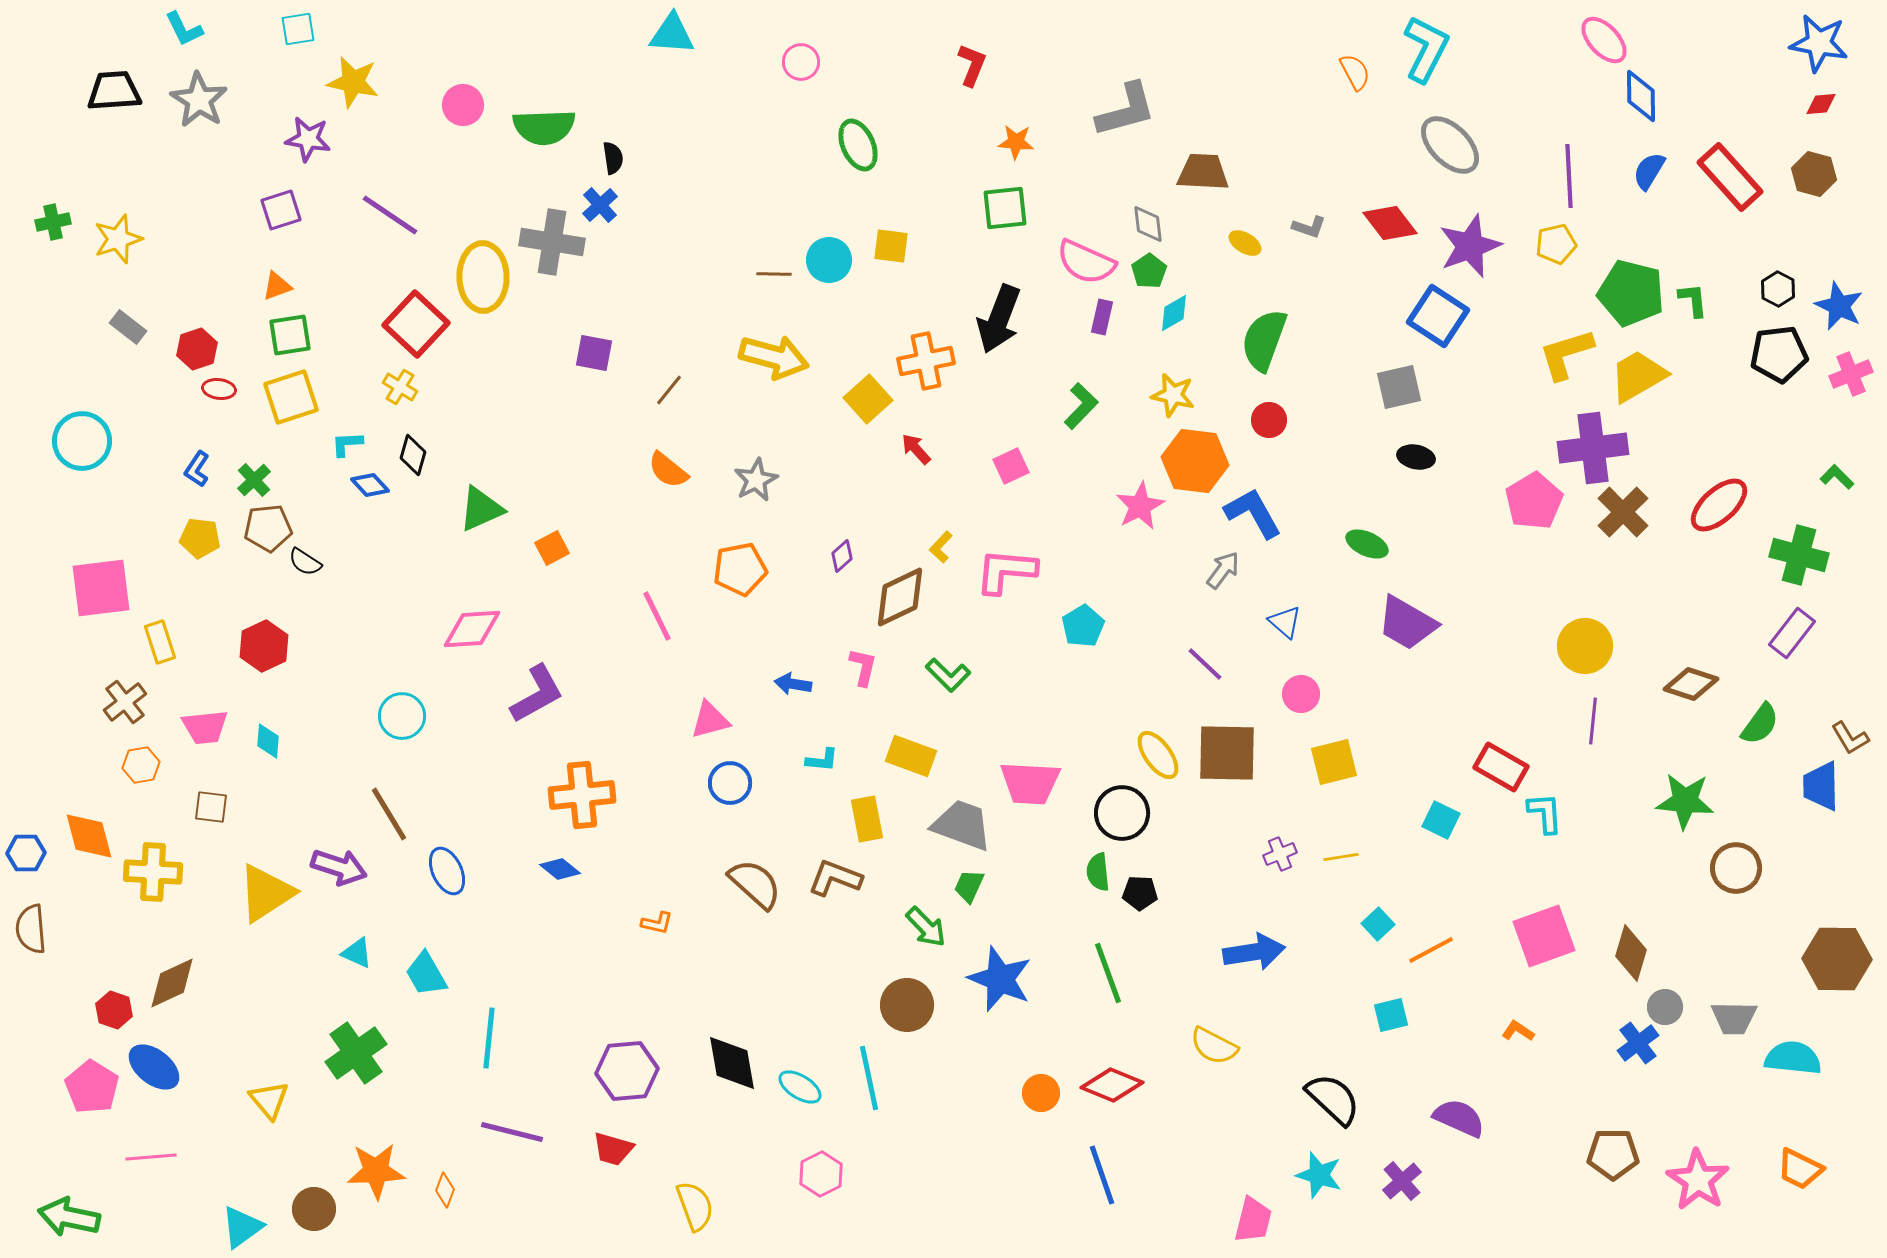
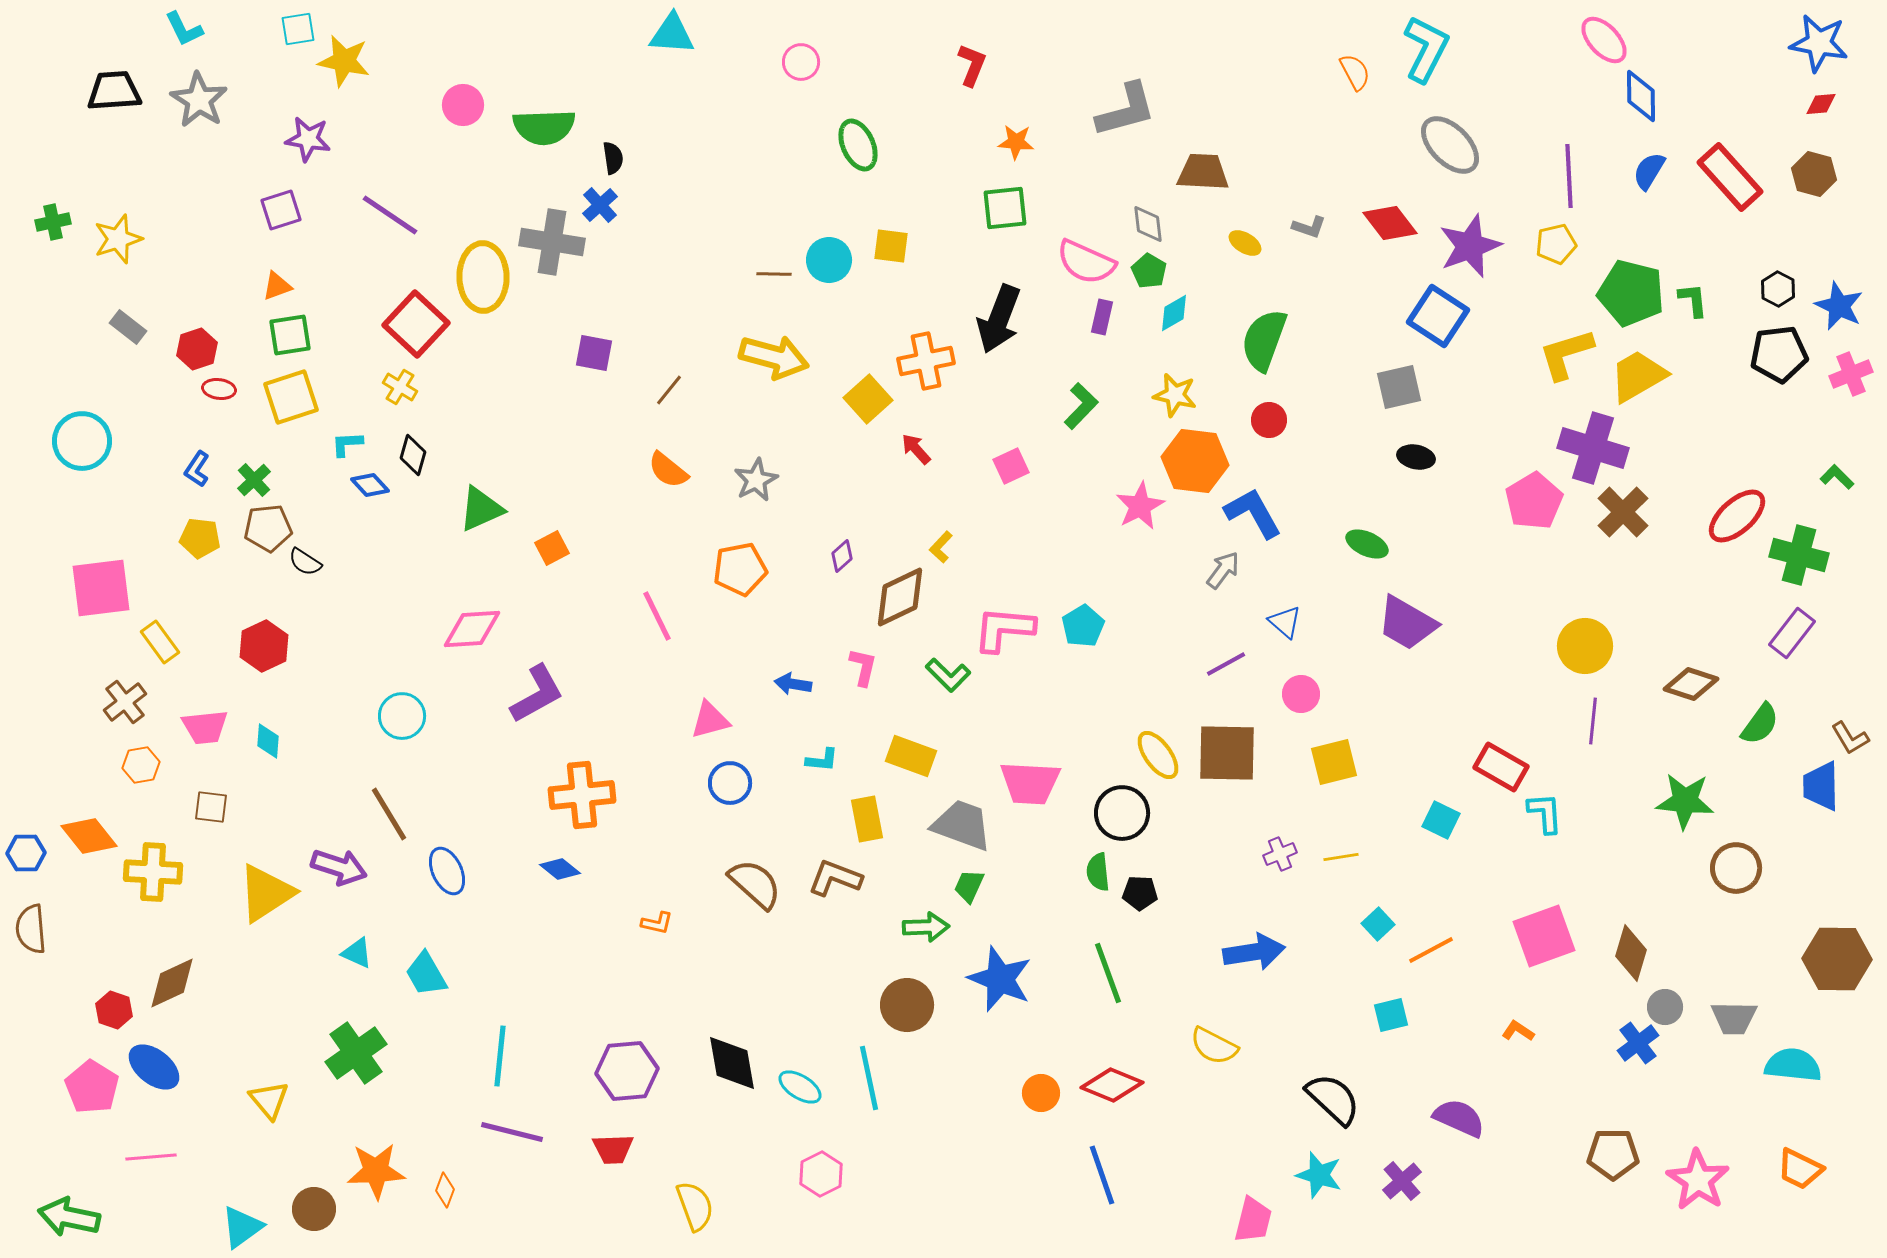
yellow star at (353, 82): moved 9 px left, 21 px up
green pentagon at (1149, 271): rotated 8 degrees counterclockwise
yellow star at (1173, 395): moved 2 px right
purple cross at (1593, 448): rotated 24 degrees clockwise
red ellipse at (1719, 505): moved 18 px right, 11 px down
pink L-shape at (1006, 571): moved 2 px left, 58 px down
yellow rectangle at (160, 642): rotated 18 degrees counterclockwise
purple line at (1205, 664): moved 21 px right; rotated 72 degrees counterclockwise
orange diamond at (89, 836): rotated 24 degrees counterclockwise
green arrow at (926, 927): rotated 48 degrees counterclockwise
cyan line at (489, 1038): moved 11 px right, 18 px down
cyan semicircle at (1793, 1058): moved 7 px down
red trapezoid at (613, 1149): rotated 18 degrees counterclockwise
